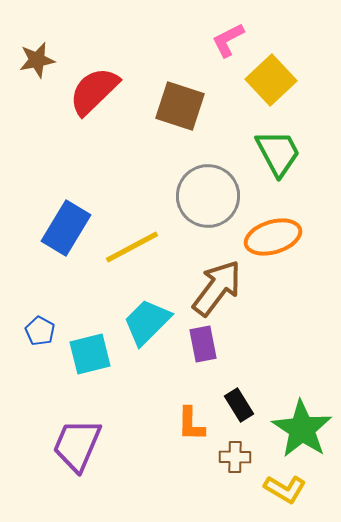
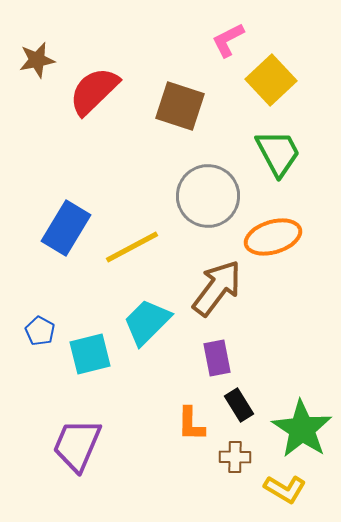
purple rectangle: moved 14 px right, 14 px down
